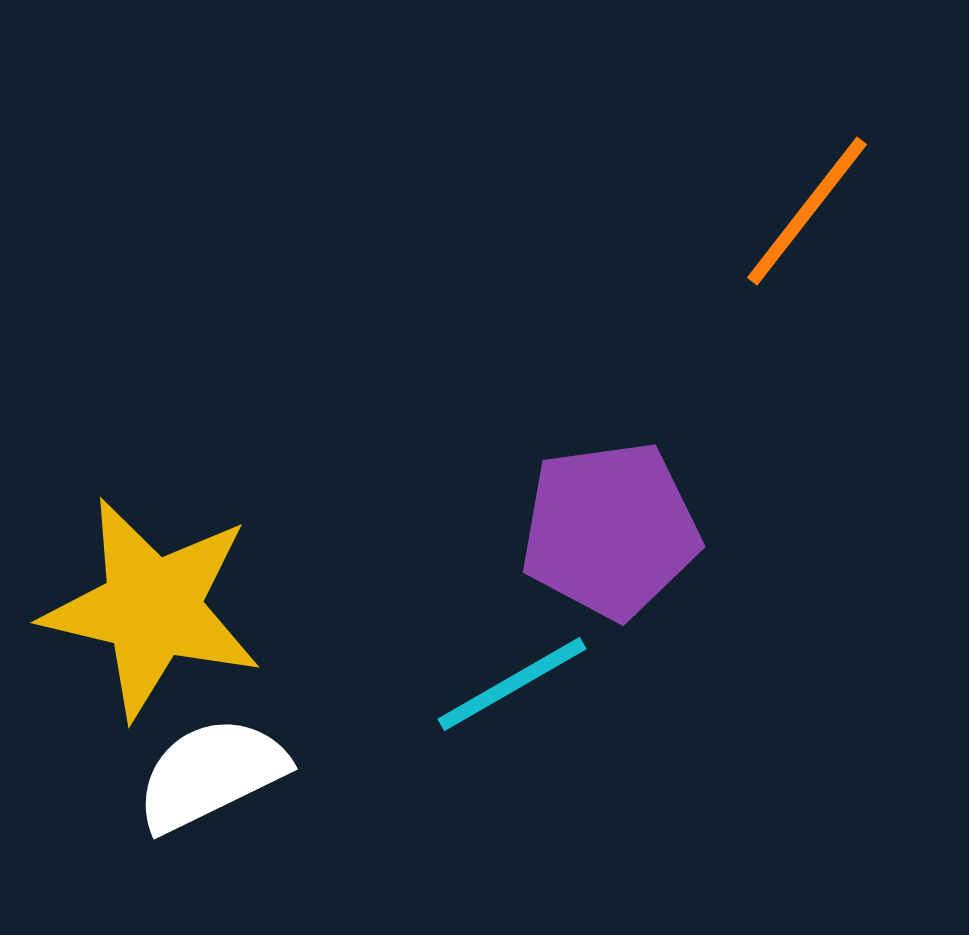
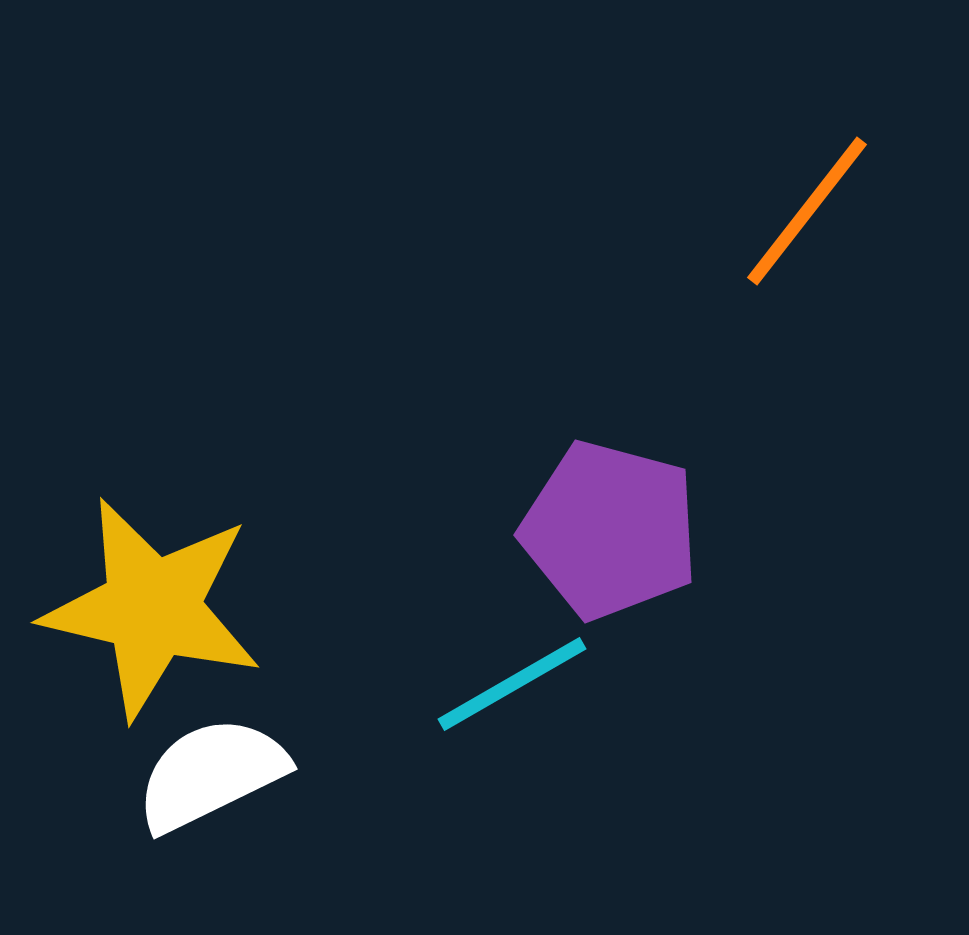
purple pentagon: rotated 23 degrees clockwise
